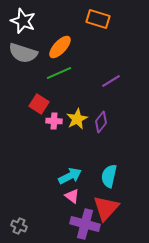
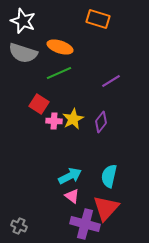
orange ellipse: rotated 65 degrees clockwise
yellow star: moved 4 px left
